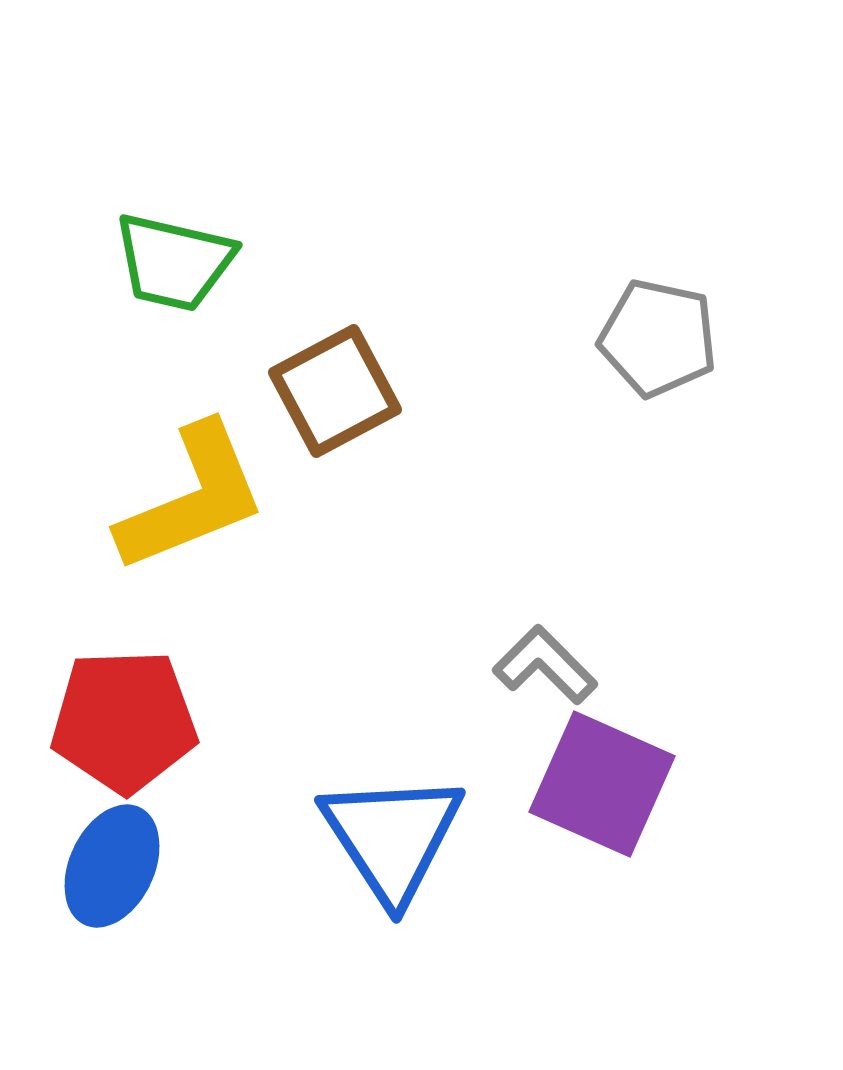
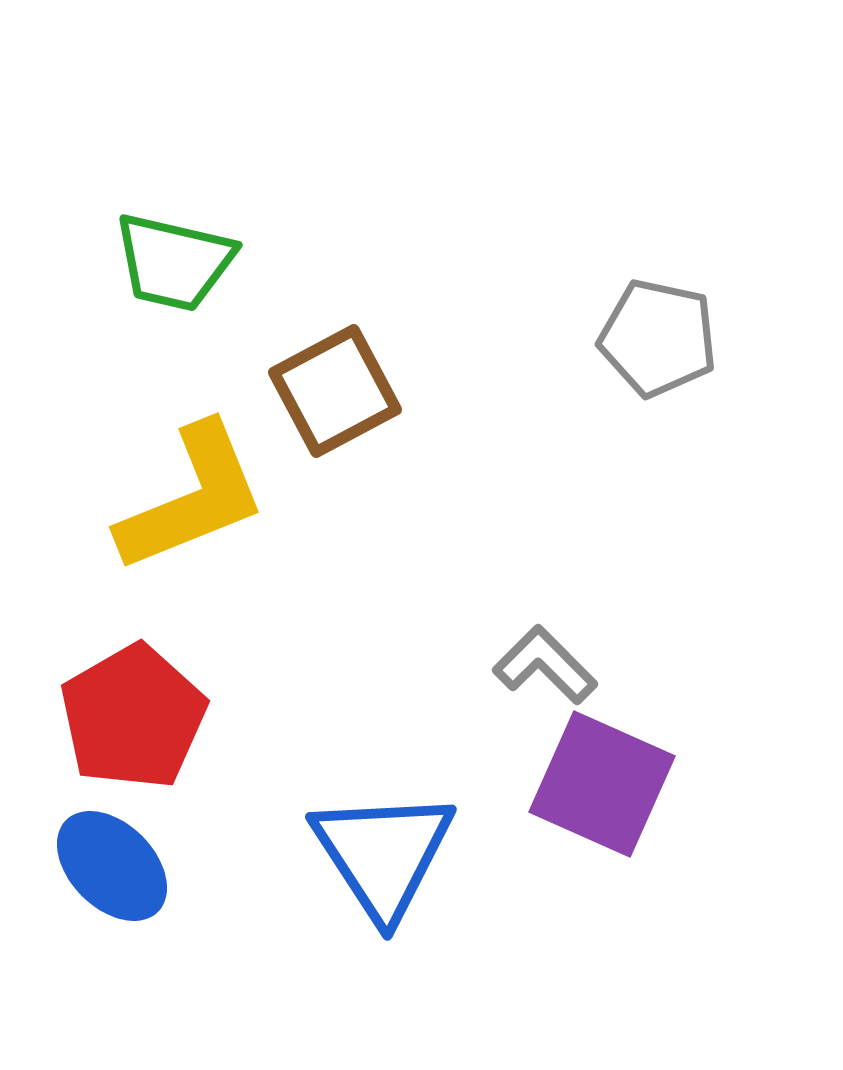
red pentagon: moved 9 px right, 4 px up; rotated 28 degrees counterclockwise
blue triangle: moved 9 px left, 17 px down
blue ellipse: rotated 70 degrees counterclockwise
